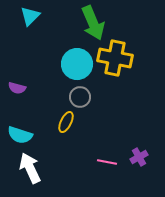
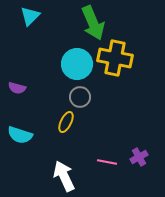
white arrow: moved 34 px right, 8 px down
